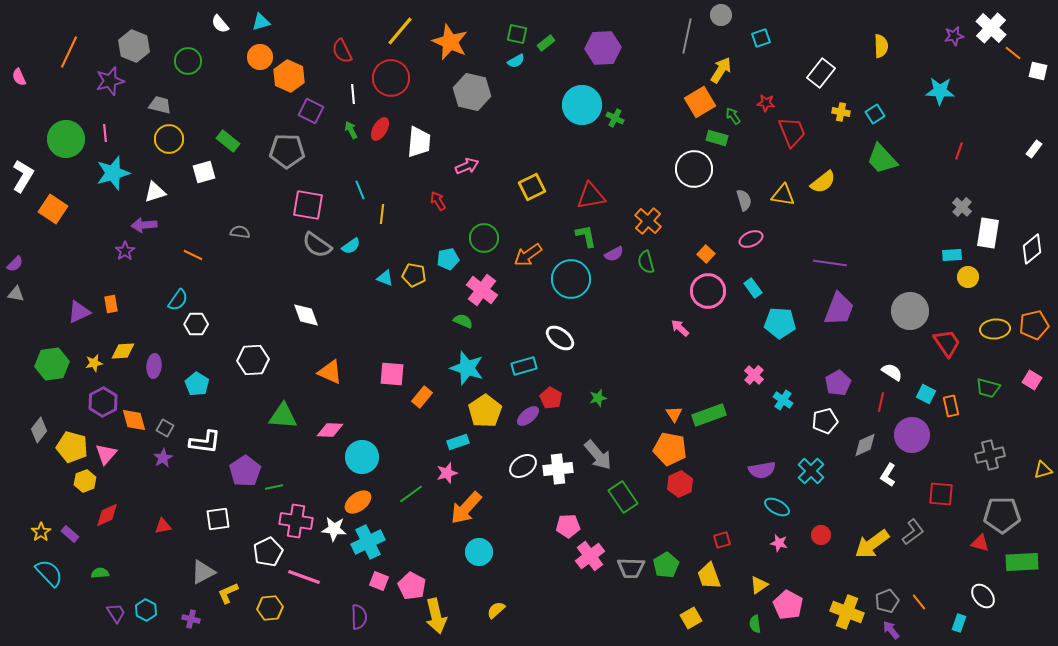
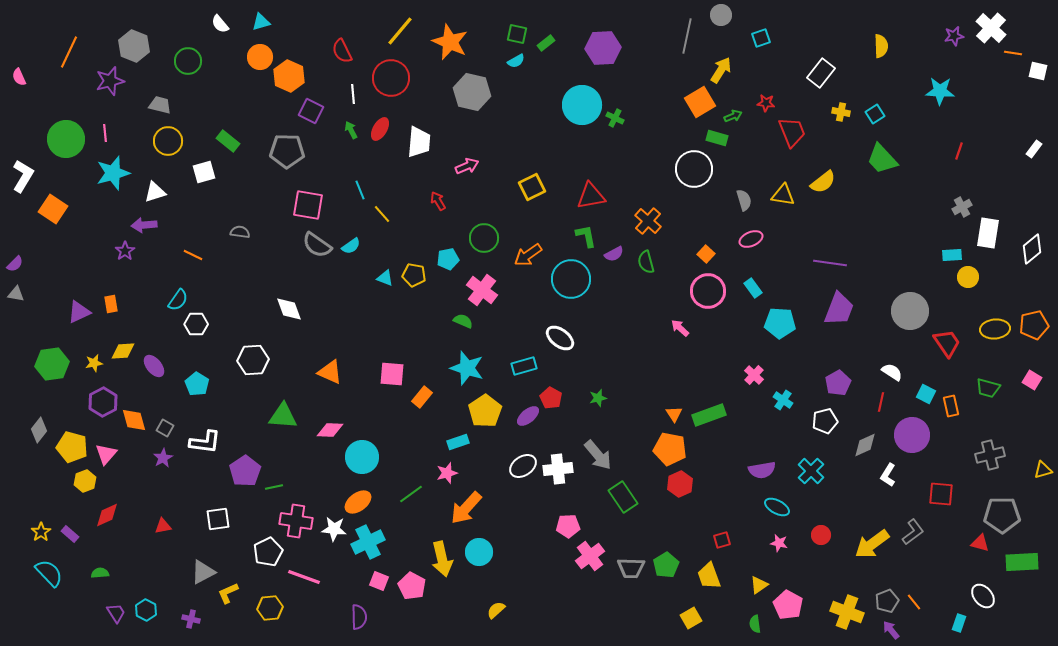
orange line at (1013, 53): rotated 30 degrees counterclockwise
green arrow at (733, 116): rotated 102 degrees clockwise
yellow circle at (169, 139): moved 1 px left, 2 px down
gray cross at (962, 207): rotated 18 degrees clockwise
yellow line at (382, 214): rotated 48 degrees counterclockwise
white diamond at (306, 315): moved 17 px left, 6 px up
purple ellipse at (154, 366): rotated 45 degrees counterclockwise
orange line at (919, 602): moved 5 px left
yellow arrow at (436, 616): moved 6 px right, 57 px up
